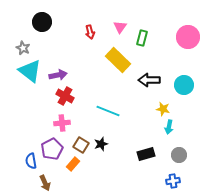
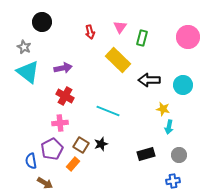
gray star: moved 1 px right, 1 px up
cyan triangle: moved 2 px left, 1 px down
purple arrow: moved 5 px right, 7 px up
cyan circle: moved 1 px left
pink cross: moved 2 px left
brown arrow: rotated 35 degrees counterclockwise
